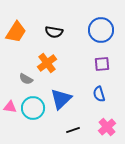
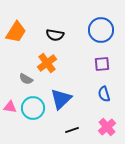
black semicircle: moved 1 px right, 3 px down
blue semicircle: moved 5 px right
black line: moved 1 px left
